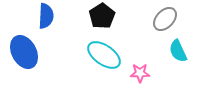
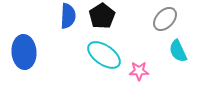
blue semicircle: moved 22 px right
blue ellipse: rotated 24 degrees clockwise
pink star: moved 1 px left, 2 px up
